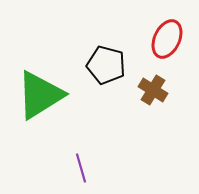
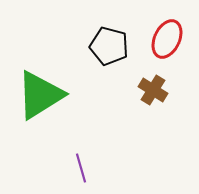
black pentagon: moved 3 px right, 19 px up
